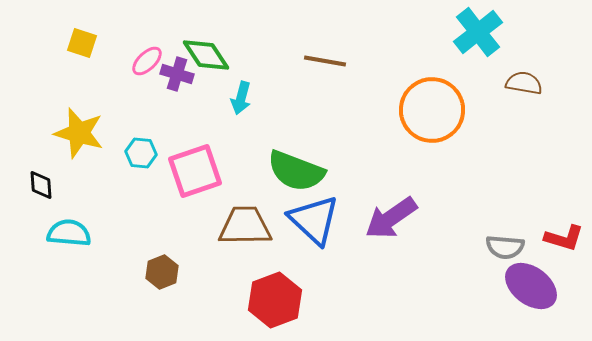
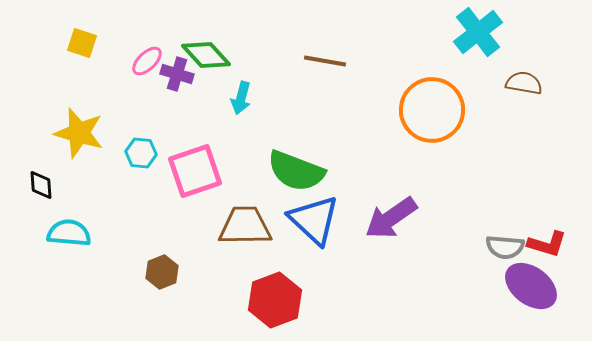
green diamond: rotated 9 degrees counterclockwise
red L-shape: moved 17 px left, 6 px down
